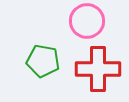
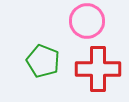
green pentagon: rotated 12 degrees clockwise
